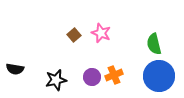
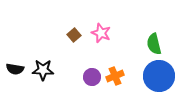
orange cross: moved 1 px right, 1 px down
black star: moved 13 px left, 10 px up; rotated 15 degrees clockwise
